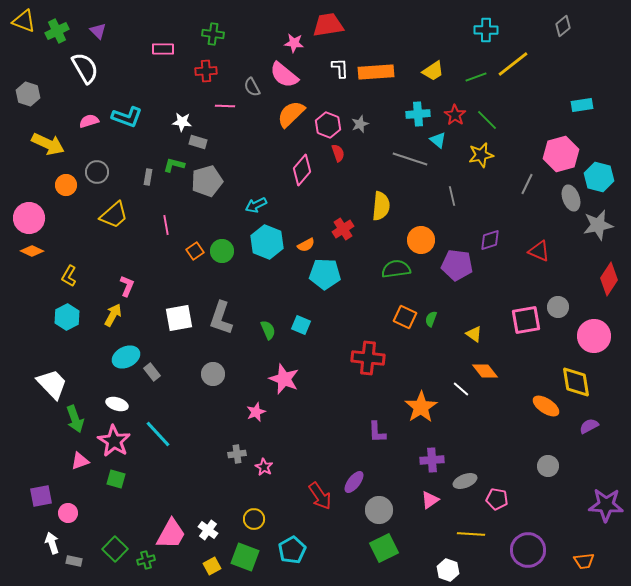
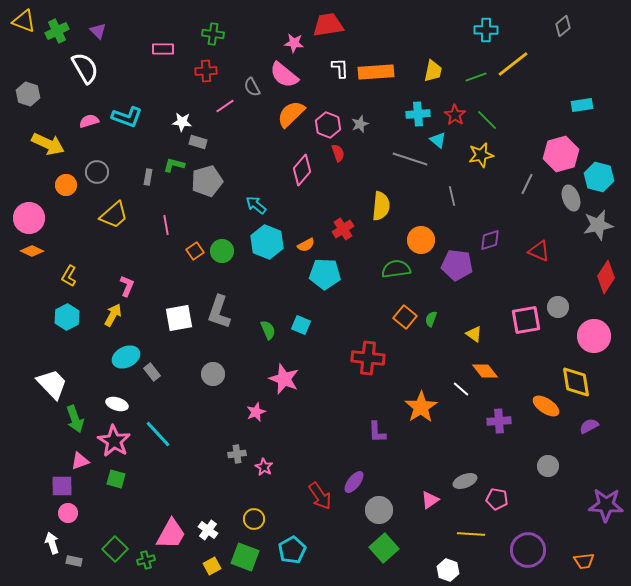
yellow trapezoid at (433, 71): rotated 45 degrees counterclockwise
pink line at (225, 106): rotated 36 degrees counterclockwise
cyan arrow at (256, 205): rotated 65 degrees clockwise
red diamond at (609, 279): moved 3 px left, 2 px up
orange square at (405, 317): rotated 15 degrees clockwise
gray L-shape at (221, 318): moved 2 px left, 6 px up
purple cross at (432, 460): moved 67 px right, 39 px up
purple square at (41, 496): moved 21 px right, 10 px up; rotated 10 degrees clockwise
green square at (384, 548): rotated 16 degrees counterclockwise
